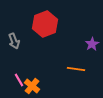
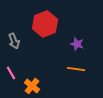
purple star: moved 15 px left; rotated 24 degrees counterclockwise
pink line: moved 8 px left, 7 px up
